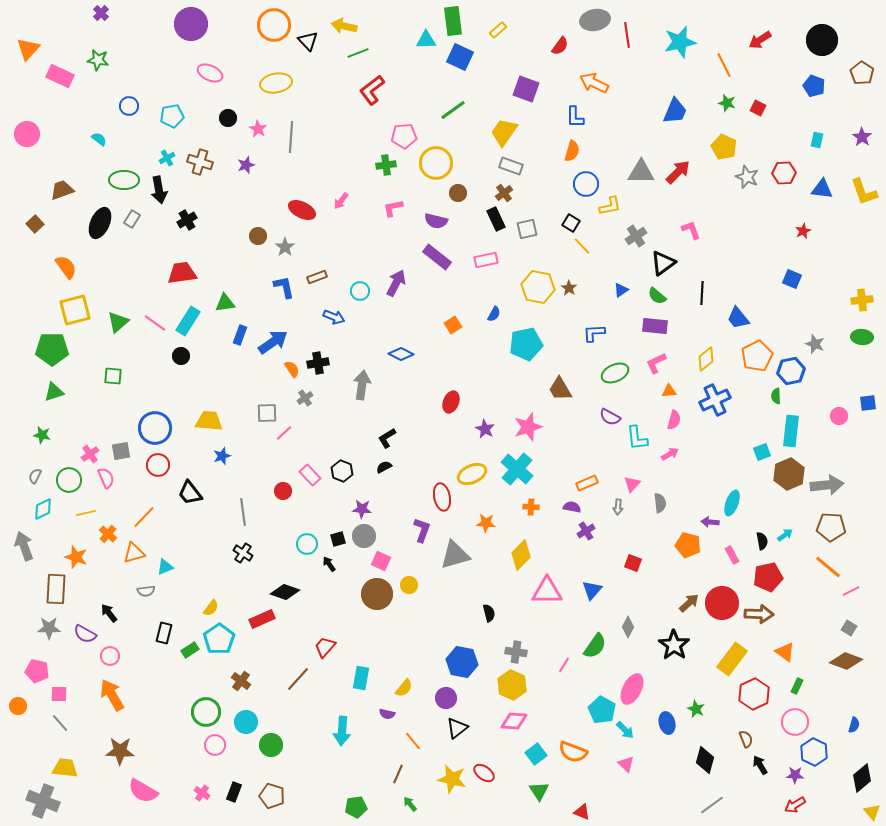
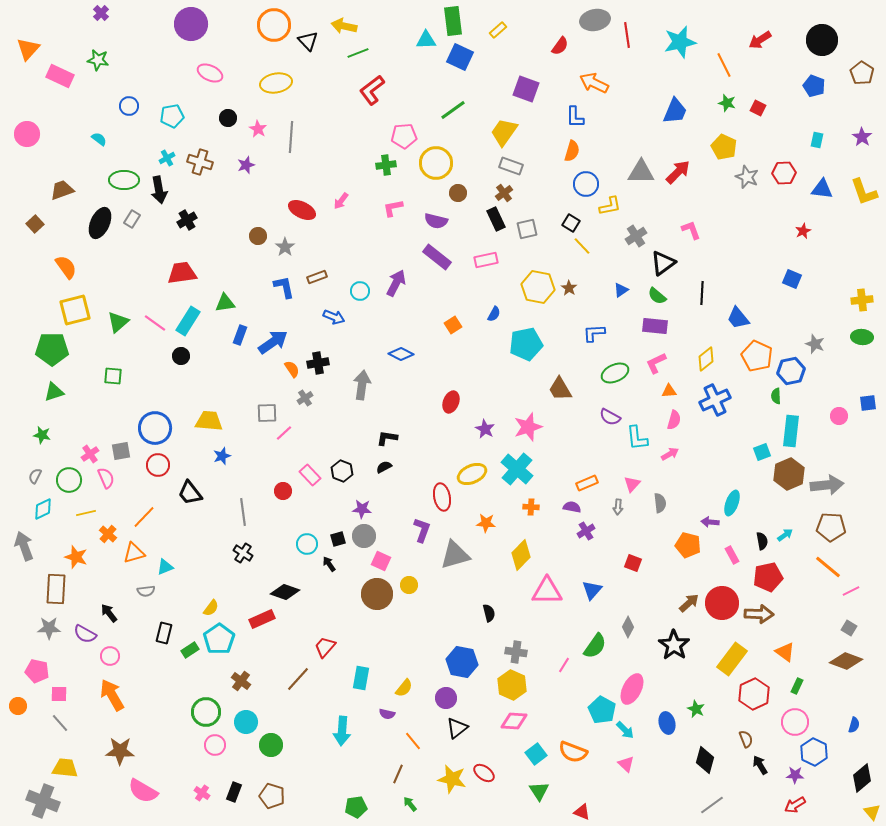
orange pentagon at (757, 356): rotated 20 degrees counterclockwise
black L-shape at (387, 438): rotated 40 degrees clockwise
